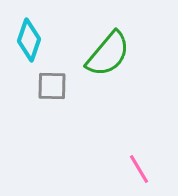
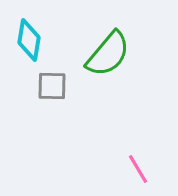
cyan diamond: rotated 9 degrees counterclockwise
pink line: moved 1 px left
